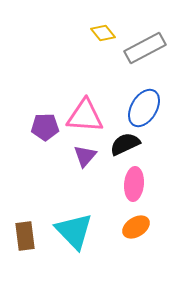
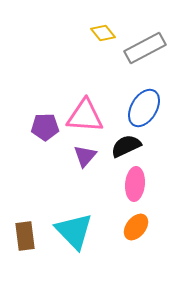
black semicircle: moved 1 px right, 2 px down
pink ellipse: moved 1 px right
orange ellipse: rotated 20 degrees counterclockwise
